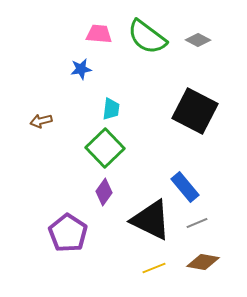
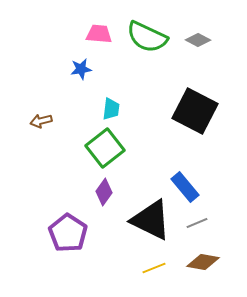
green semicircle: rotated 12 degrees counterclockwise
green square: rotated 6 degrees clockwise
